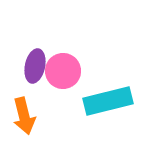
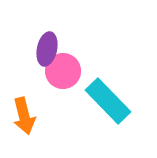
purple ellipse: moved 12 px right, 17 px up
cyan rectangle: rotated 60 degrees clockwise
